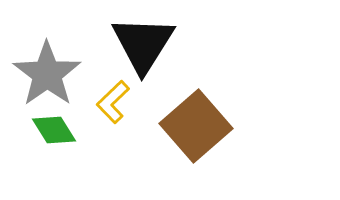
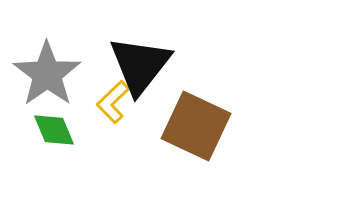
black triangle: moved 3 px left, 21 px down; rotated 6 degrees clockwise
brown square: rotated 24 degrees counterclockwise
green diamond: rotated 9 degrees clockwise
